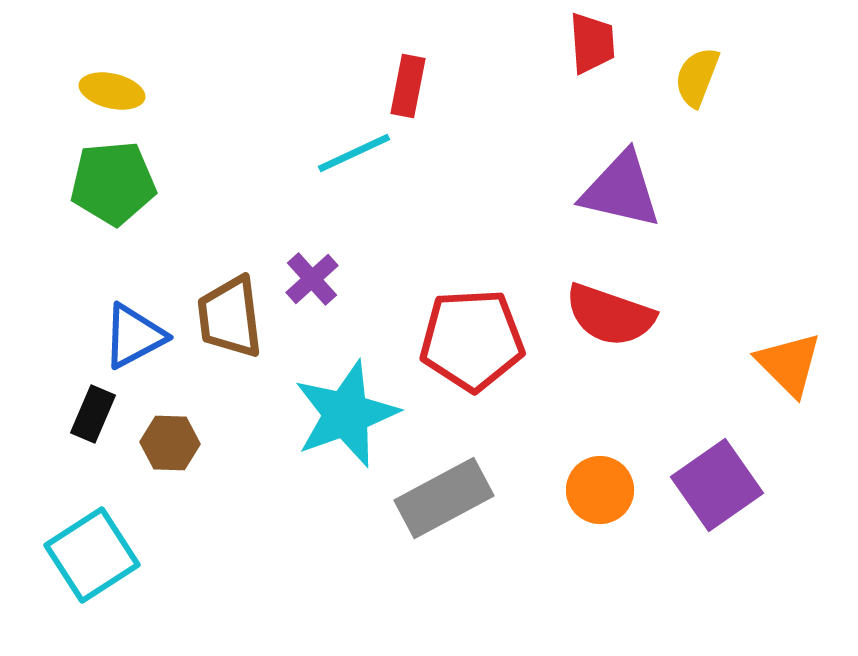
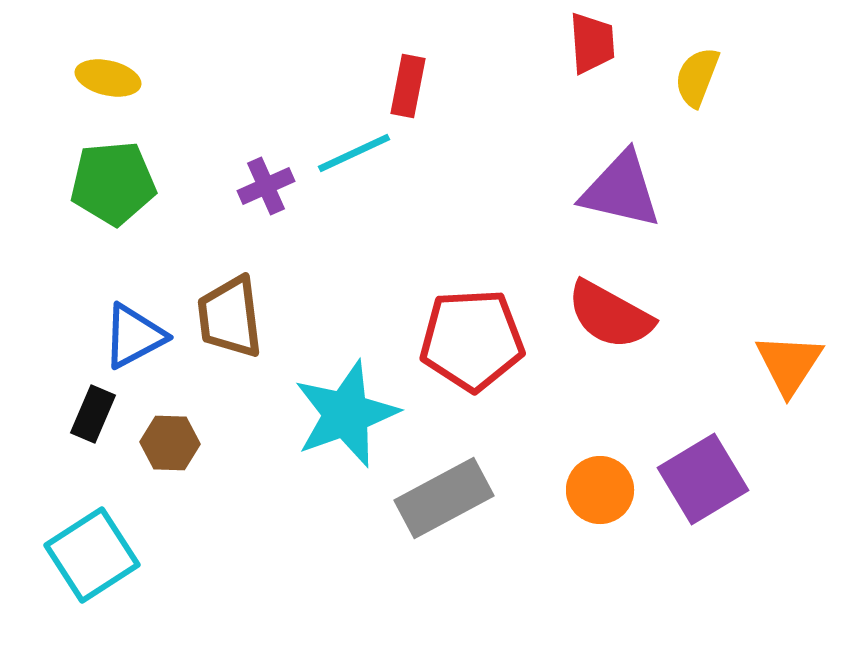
yellow ellipse: moved 4 px left, 13 px up
purple cross: moved 46 px left, 93 px up; rotated 18 degrees clockwise
red semicircle: rotated 10 degrees clockwise
orange triangle: rotated 18 degrees clockwise
purple square: moved 14 px left, 6 px up; rotated 4 degrees clockwise
